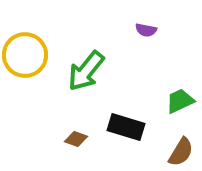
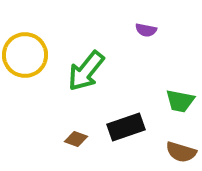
green trapezoid: rotated 144 degrees counterclockwise
black rectangle: rotated 36 degrees counterclockwise
brown semicircle: rotated 76 degrees clockwise
